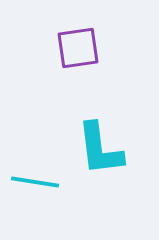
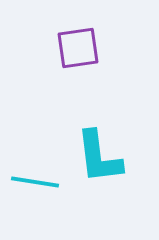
cyan L-shape: moved 1 px left, 8 px down
